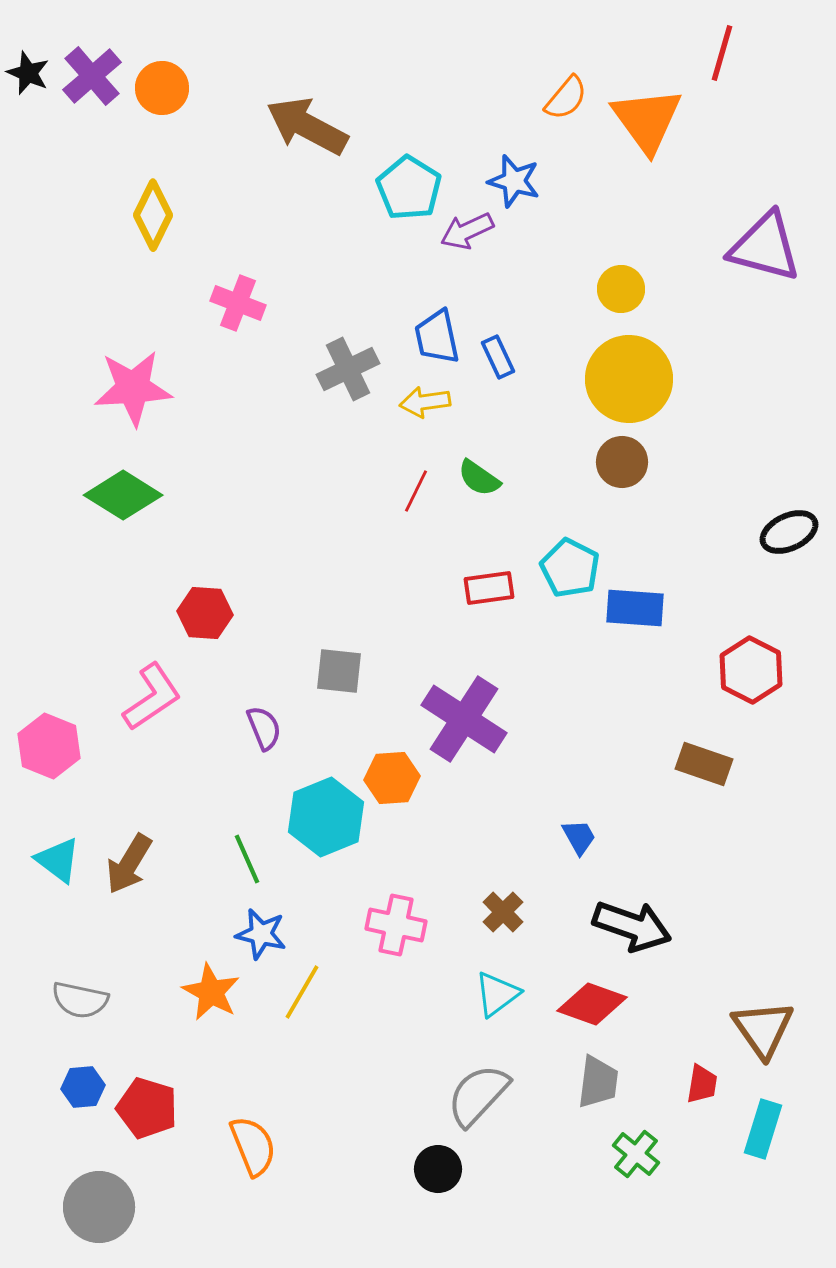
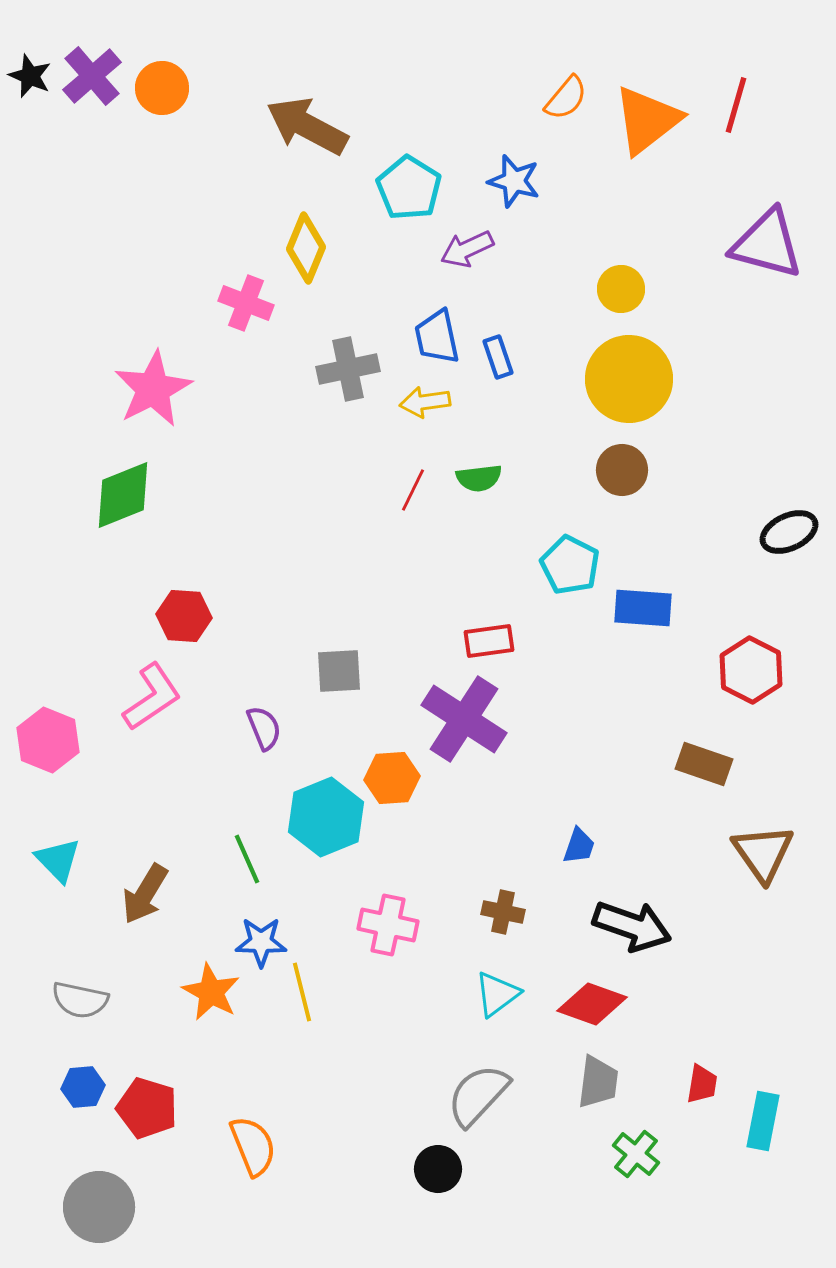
red line at (722, 53): moved 14 px right, 52 px down
black star at (28, 73): moved 2 px right, 3 px down
orange triangle at (647, 120): rotated 28 degrees clockwise
yellow diamond at (153, 215): moved 153 px right, 33 px down; rotated 4 degrees counterclockwise
purple arrow at (467, 231): moved 18 px down
purple triangle at (765, 247): moved 2 px right, 3 px up
pink cross at (238, 303): moved 8 px right
blue rectangle at (498, 357): rotated 6 degrees clockwise
gray cross at (348, 369): rotated 14 degrees clockwise
pink star at (133, 388): moved 20 px right, 1 px down; rotated 24 degrees counterclockwise
brown circle at (622, 462): moved 8 px down
green semicircle at (479, 478): rotated 42 degrees counterclockwise
red line at (416, 491): moved 3 px left, 1 px up
green diamond at (123, 495): rotated 54 degrees counterclockwise
cyan pentagon at (570, 568): moved 3 px up
red rectangle at (489, 588): moved 53 px down
blue rectangle at (635, 608): moved 8 px right
red hexagon at (205, 613): moved 21 px left, 3 px down
gray square at (339, 671): rotated 9 degrees counterclockwise
pink hexagon at (49, 746): moved 1 px left, 6 px up
blue trapezoid at (579, 837): moved 9 px down; rotated 48 degrees clockwise
cyan triangle at (58, 860): rotated 9 degrees clockwise
brown arrow at (129, 864): moved 16 px right, 30 px down
brown cross at (503, 912): rotated 33 degrees counterclockwise
pink cross at (396, 925): moved 8 px left
blue star at (261, 934): moved 8 px down; rotated 12 degrees counterclockwise
yellow line at (302, 992): rotated 44 degrees counterclockwise
brown triangle at (763, 1029): moved 176 px up
cyan rectangle at (763, 1129): moved 8 px up; rotated 6 degrees counterclockwise
